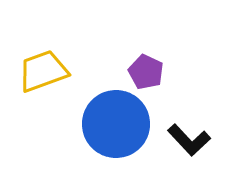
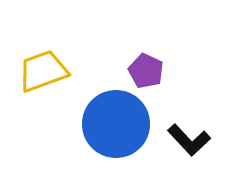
purple pentagon: moved 1 px up
